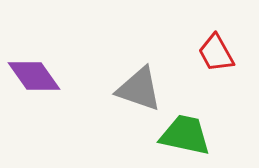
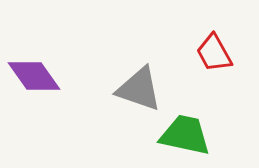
red trapezoid: moved 2 px left
